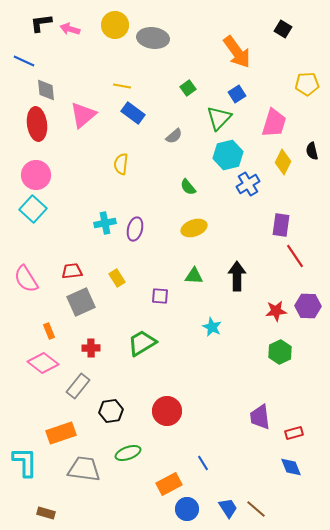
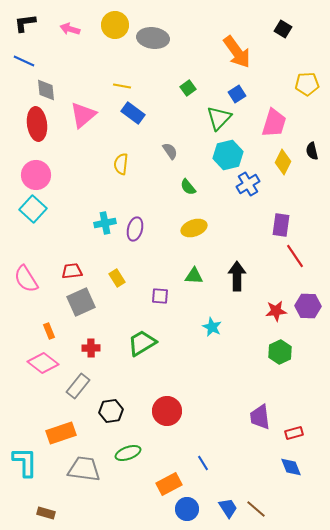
black L-shape at (41, 23): moved 16 px left
gray semicircle at (174, 136): moved 4 px left, 15 px down; rotated 84 degrees counterclockwise
